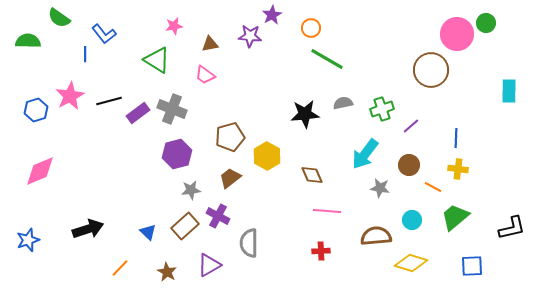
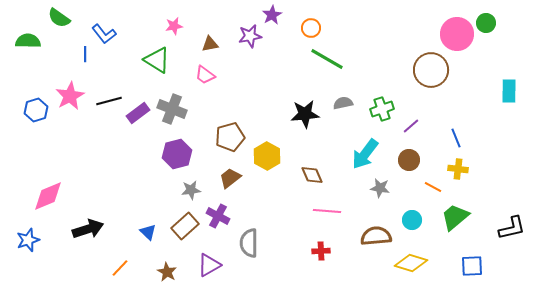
purple star at (250, 36): rotated 15 degrees counterclockwise
blue line at (456, 138): rotated 24 degrees counterclockwise
brown circle at (409, 165): moved 5 px up
pink diamond at (40, 171): moved 8 px right, 25 px down
